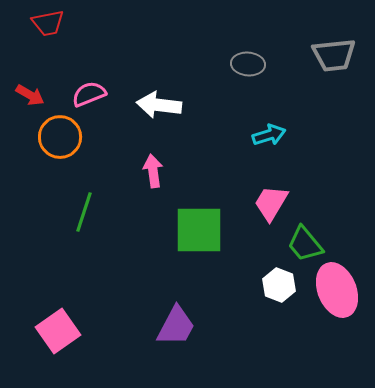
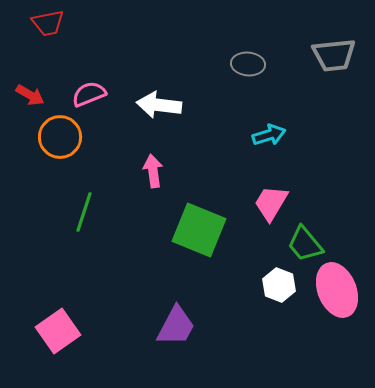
green square: rotated 22 degrees clockwise
